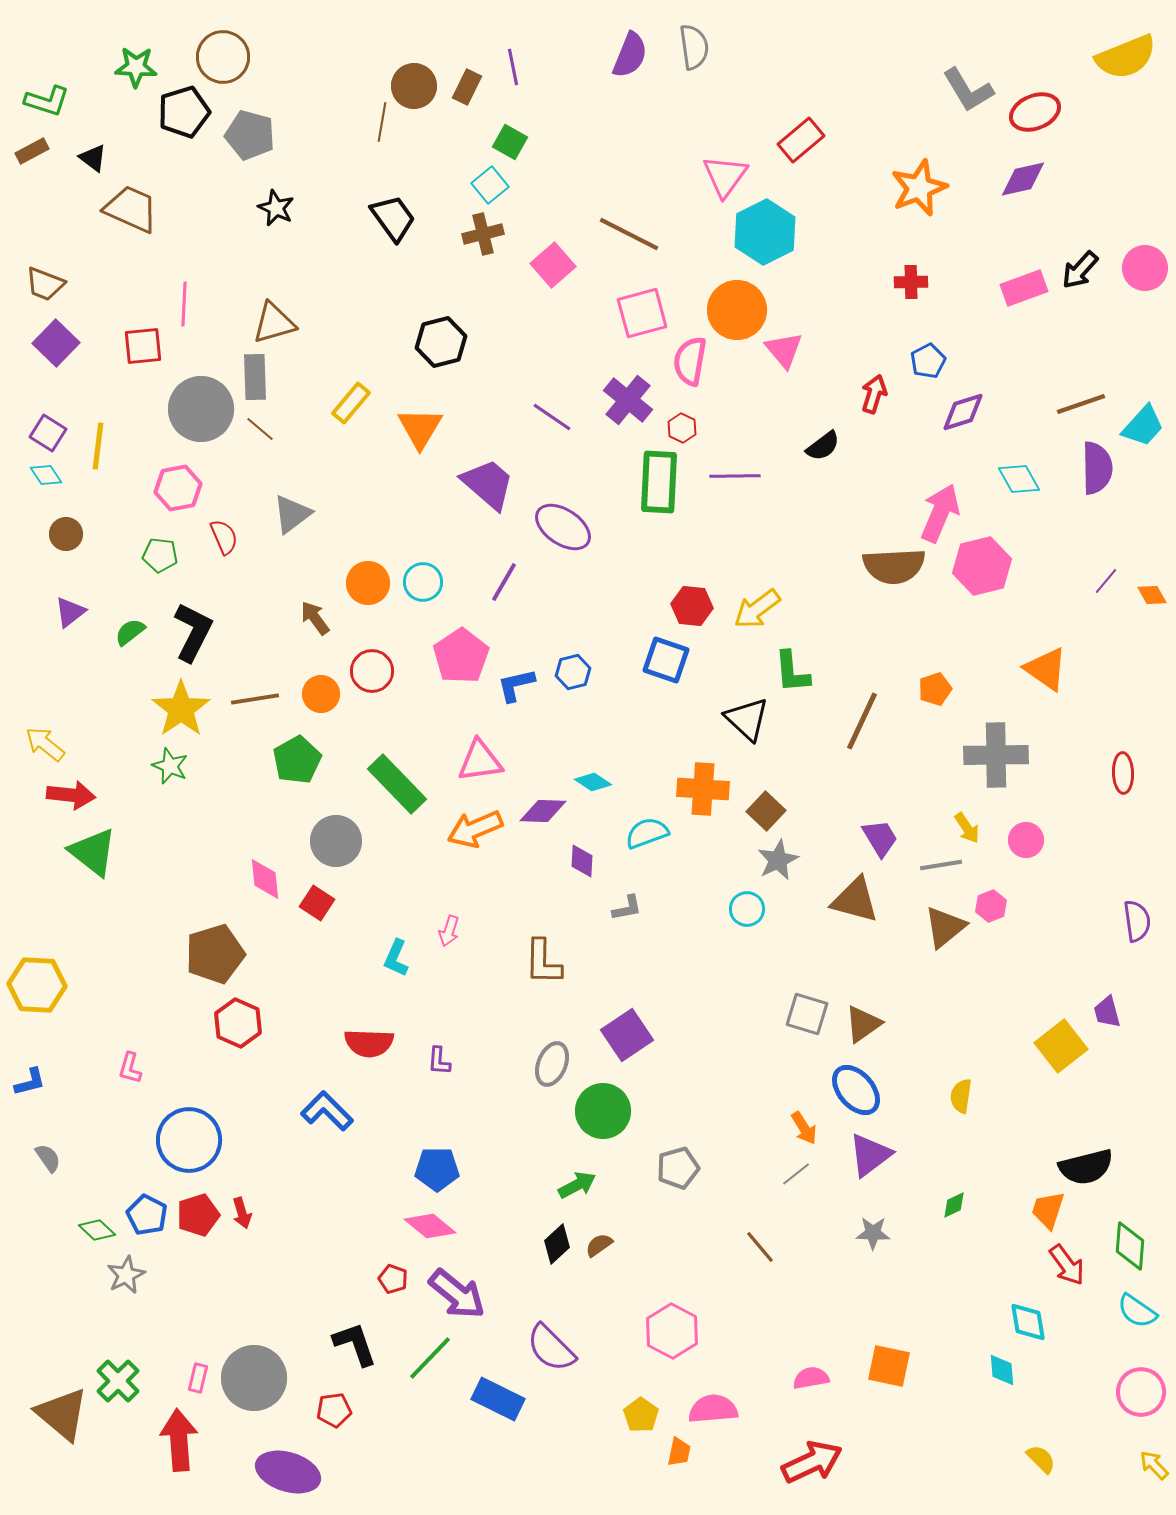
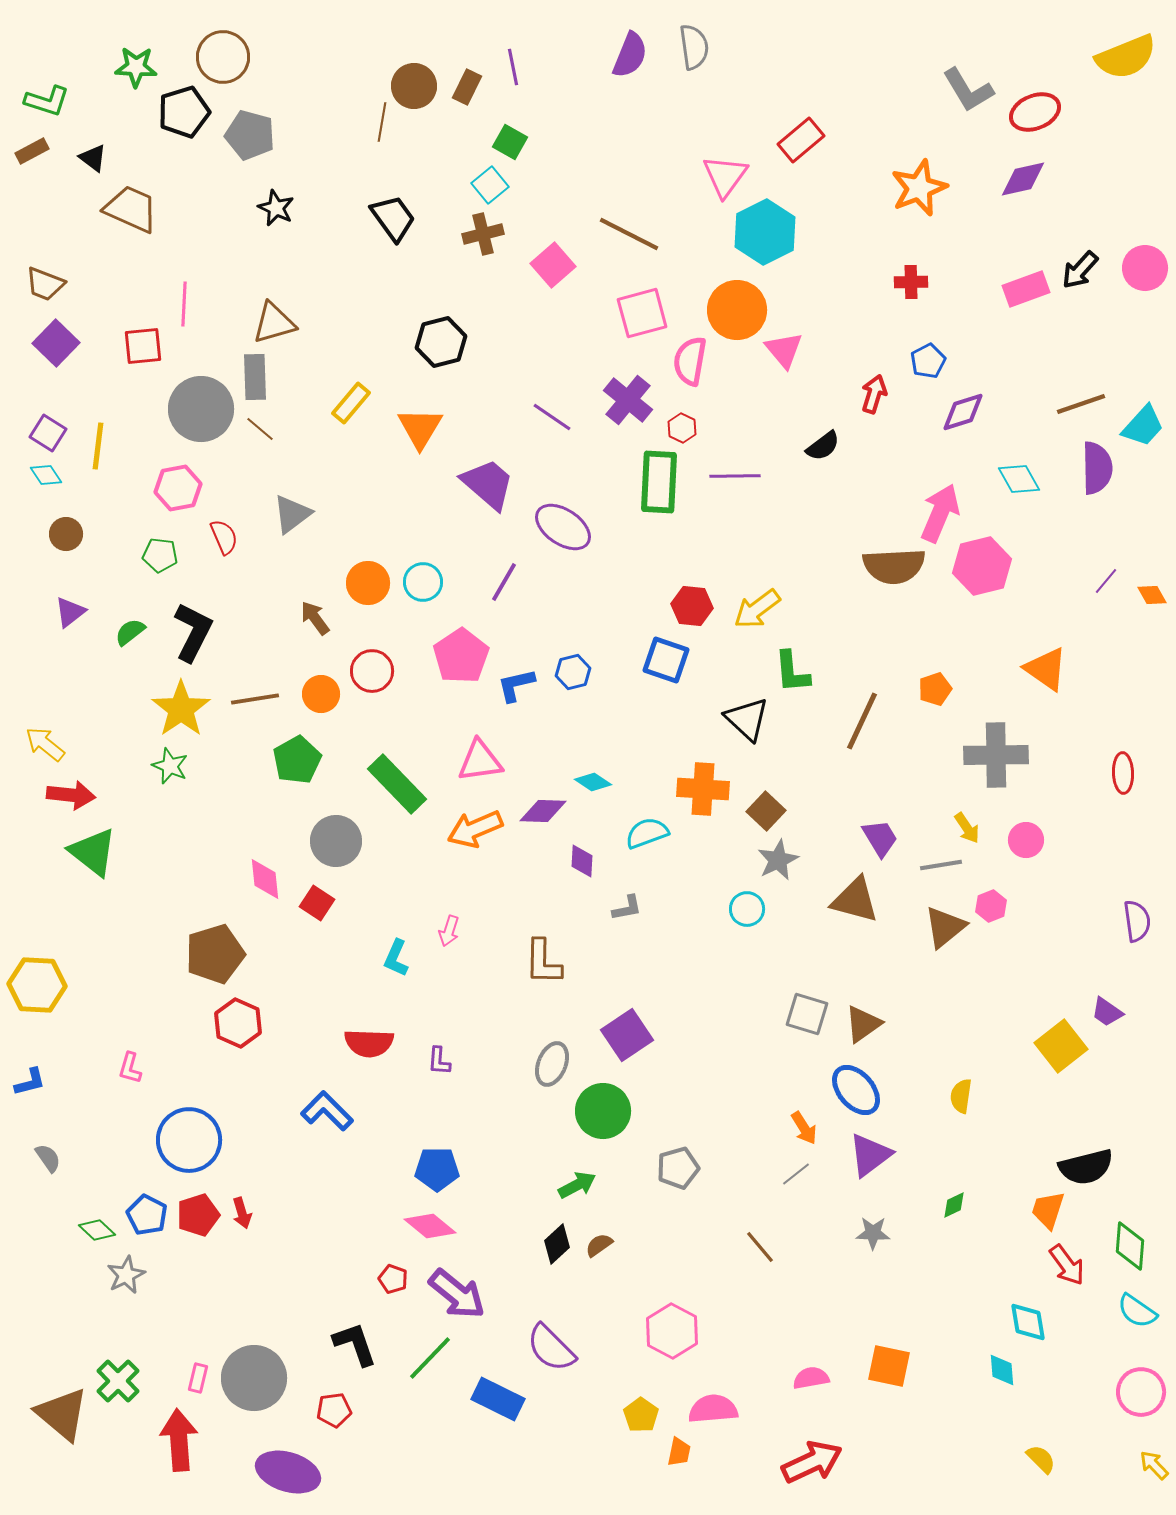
pink rectangle at (1024, 288): moved 2 px right, 1 px down
purple trapezoid at (1107, 1012): rotated 40 degrees counterclockwise
